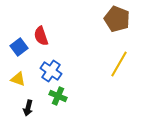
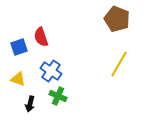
red semicircle: moved 1 px down
blue square: rotated 18 degrees clockwise
black arrow: moved 2 px right, 4 px up
